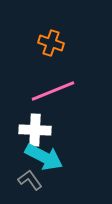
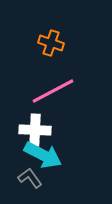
pink line: rotated 6 degrees counterclockwise
cyan arrow: moved 1 px left, 2 px up
gray L-shape: moved 2 px up
